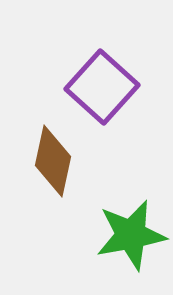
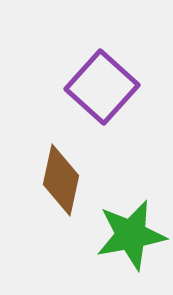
brown diamond: moved 8 px right, 19 px down
